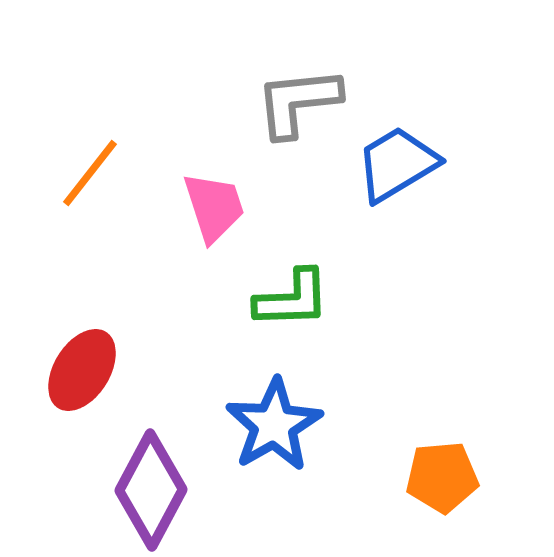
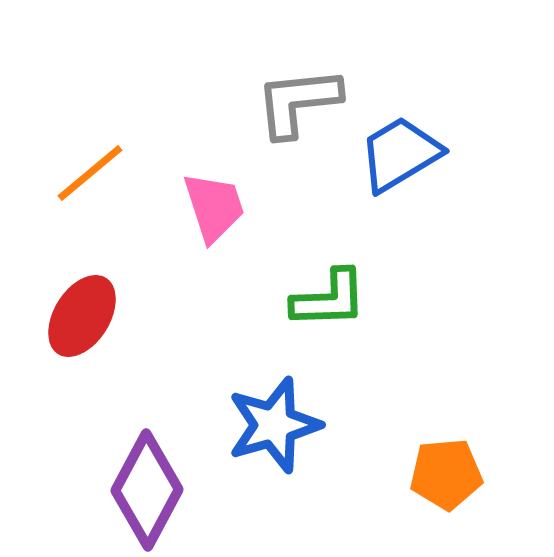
blue trapezoid: moved 3 px right, 10 px up
orange line: rotated 12 degrees clockwise
green L-shape: moved 37 px right
red ellipse: moved 54 px up
blue star: rotated 14 degrees clockwise
orange pentagon: moved 4 px right, 3 px up
purple diamond: moved 4 px left
